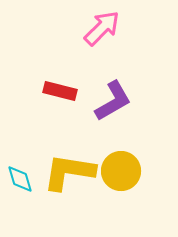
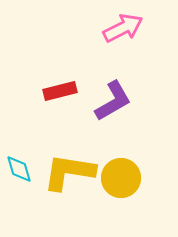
pink arrow: moved 21 px right; rotated 18 degrees clockwise
red rectangle: rotated 28 degrees counterclockwise
yellow circle: moved 7 px down
cyan diamond: moved 1 px left, 10 px up
